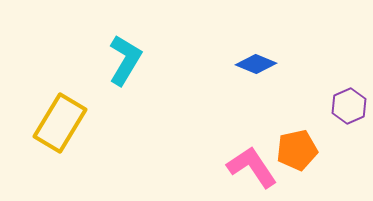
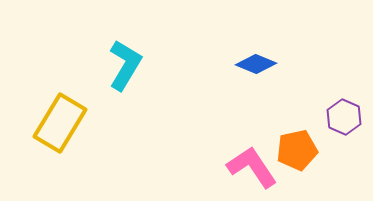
cyan L-shape: moved 5 px down
purple hexagon: moved 5 px left, 11 px down; rotated 12 degrees counterclockwise
